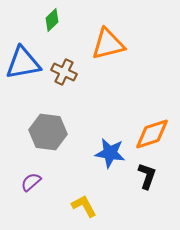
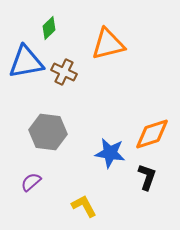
green diamond: moved 3 px left, 8 px down
blue triangle: moved 3 px right, 1 px up
black L-shape: moved 1 px down
